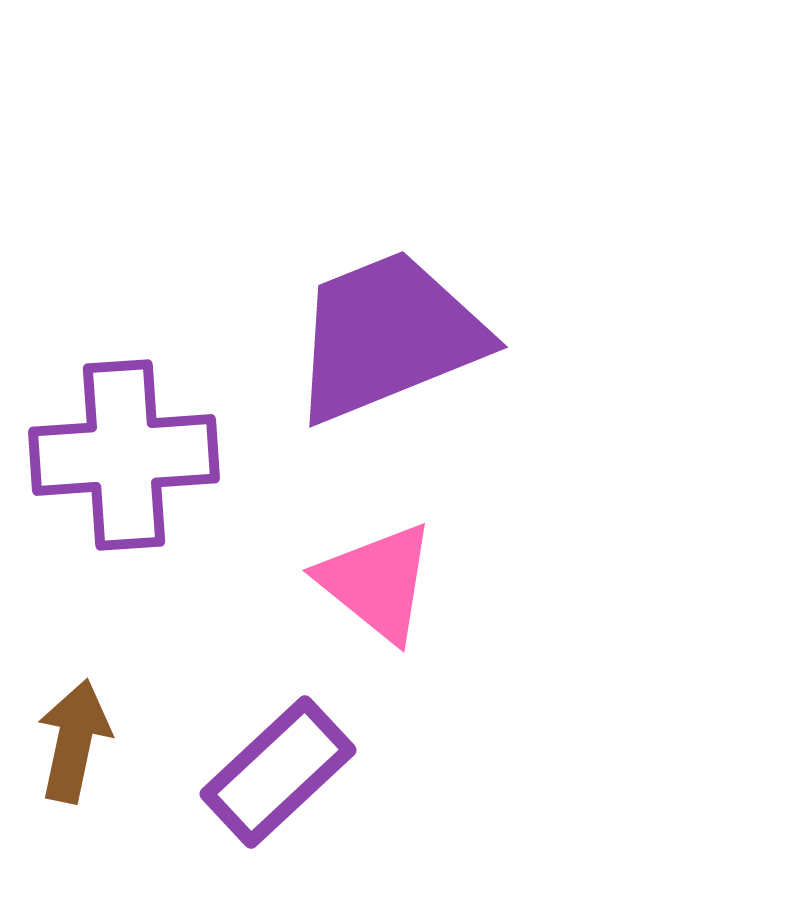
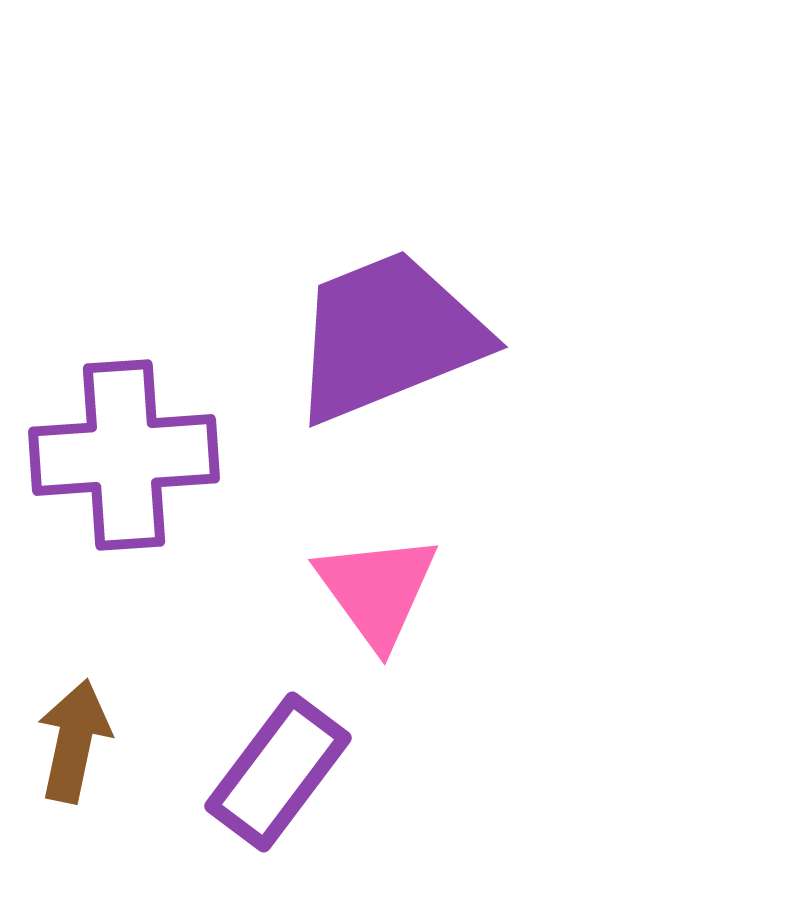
pink triangle: moved 8 px down; rotated 15 degrees clockwise
purple rectangle: rotated 10 degrees counterclockwise
